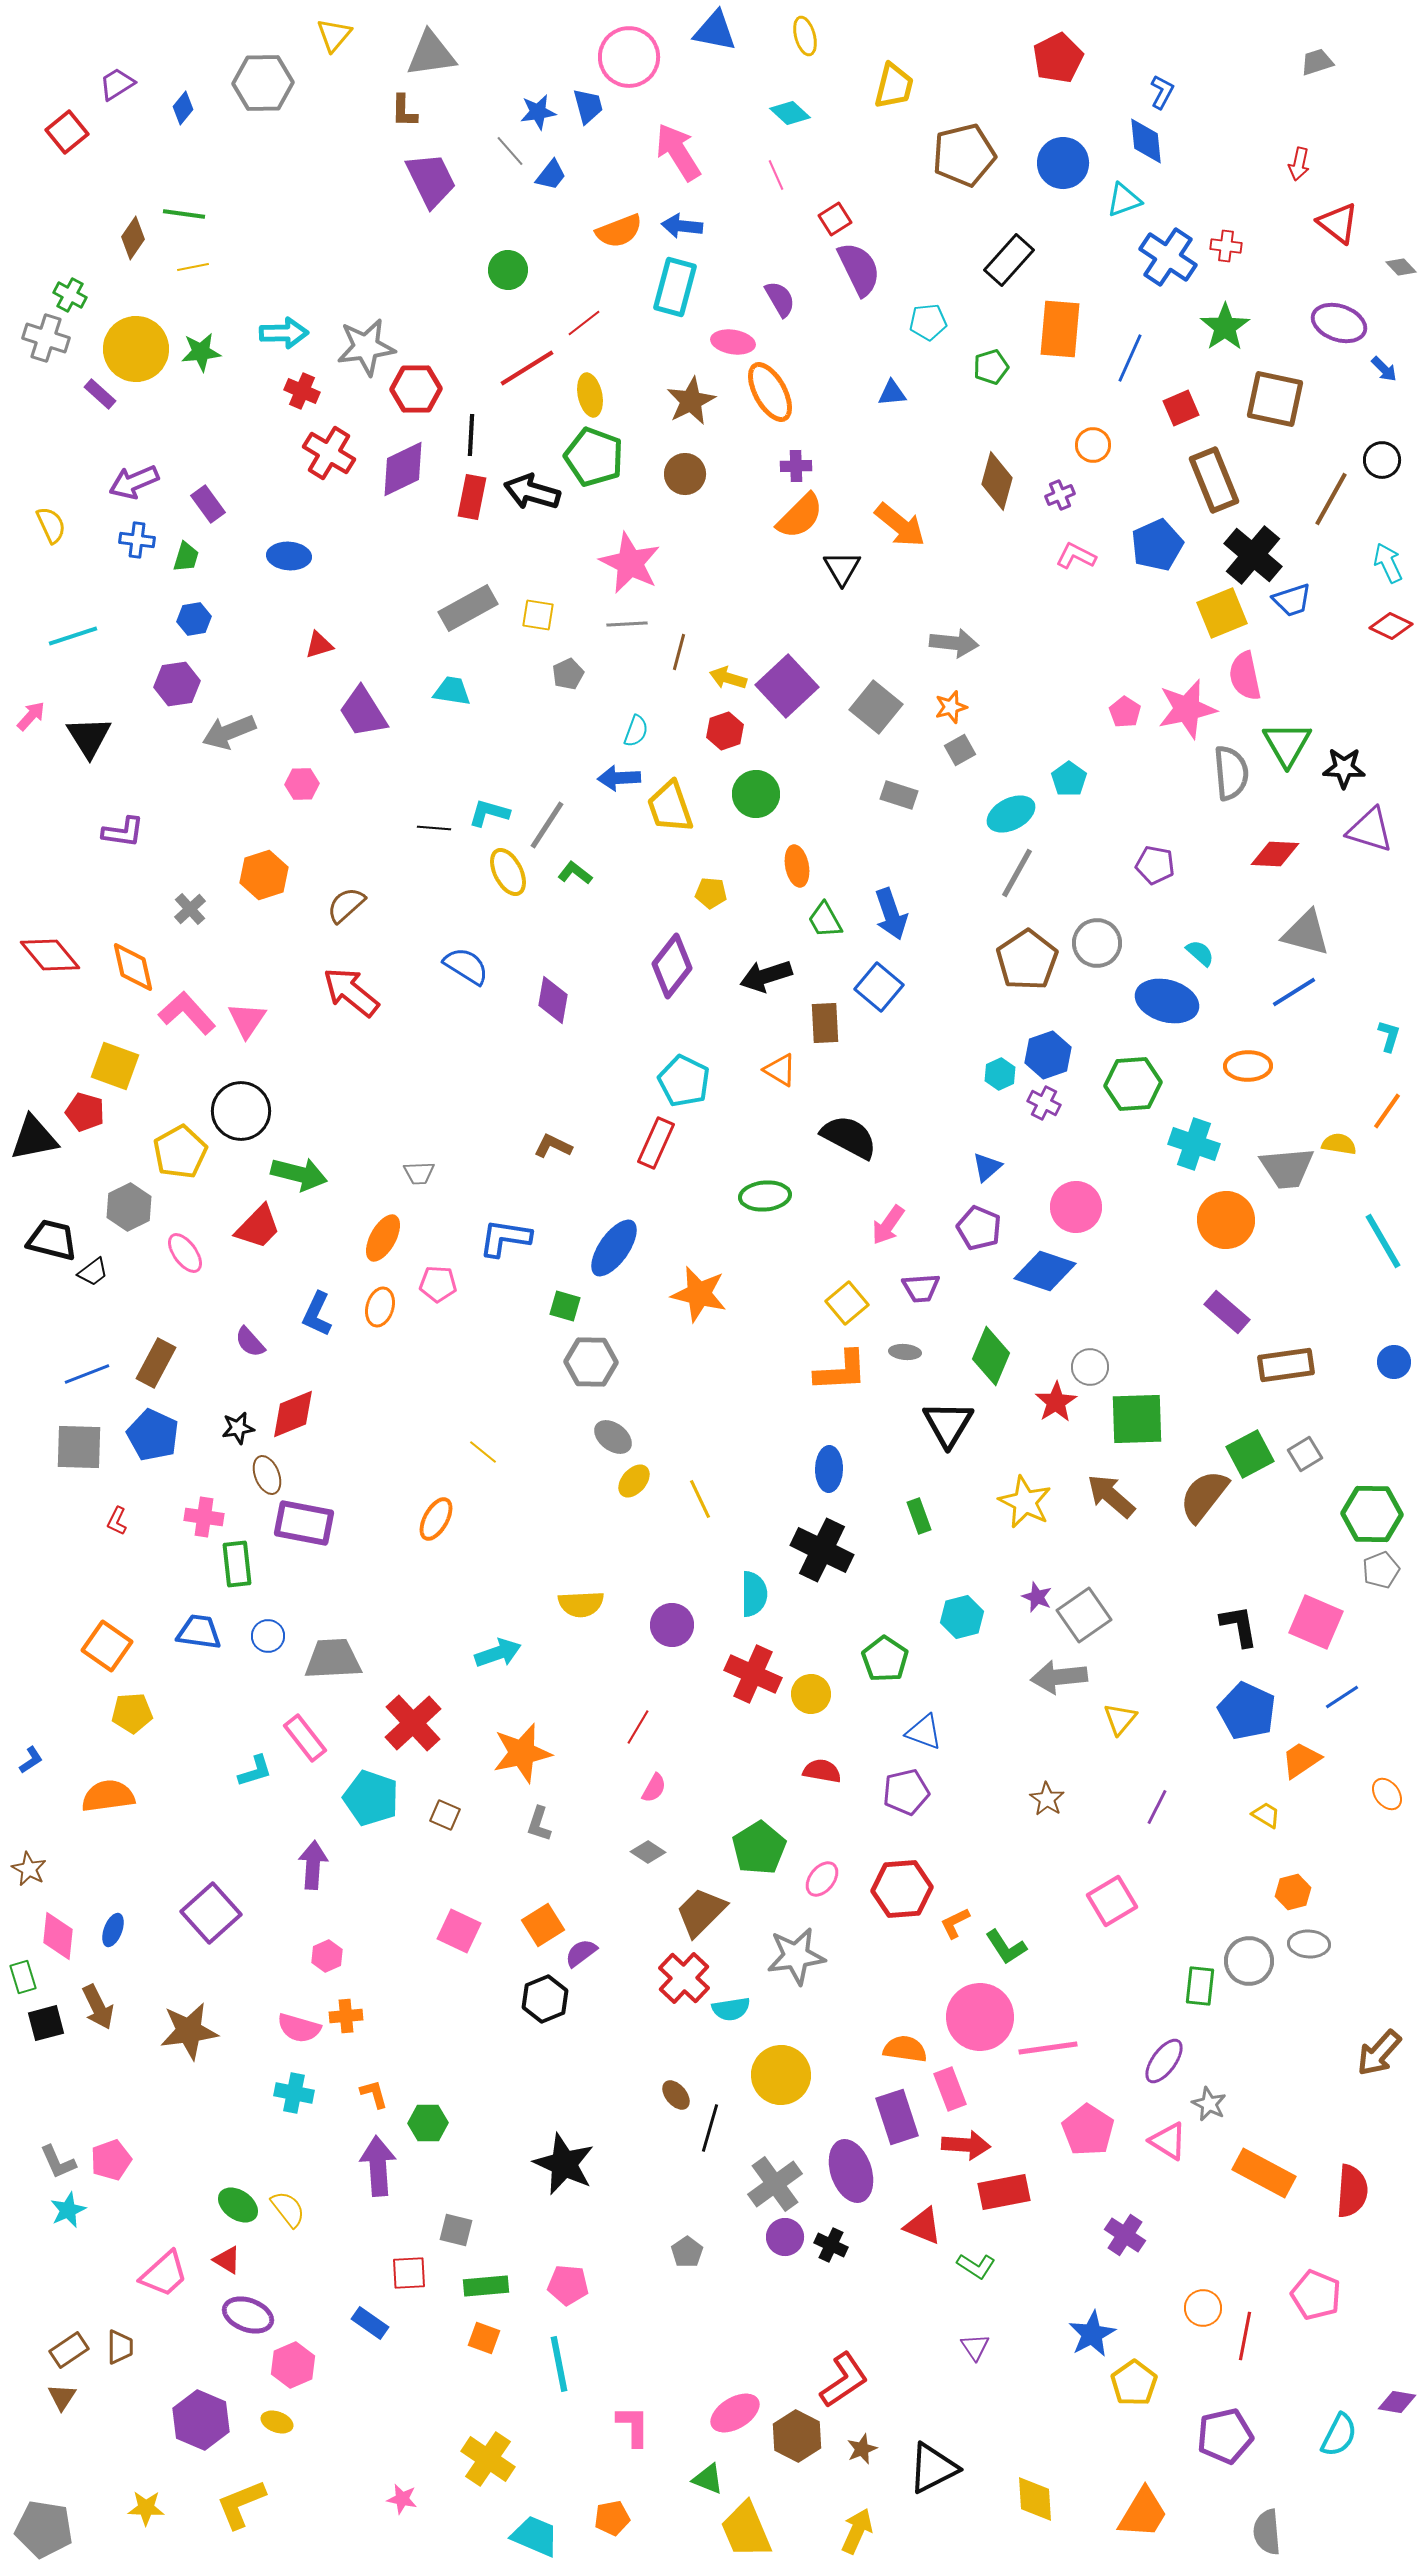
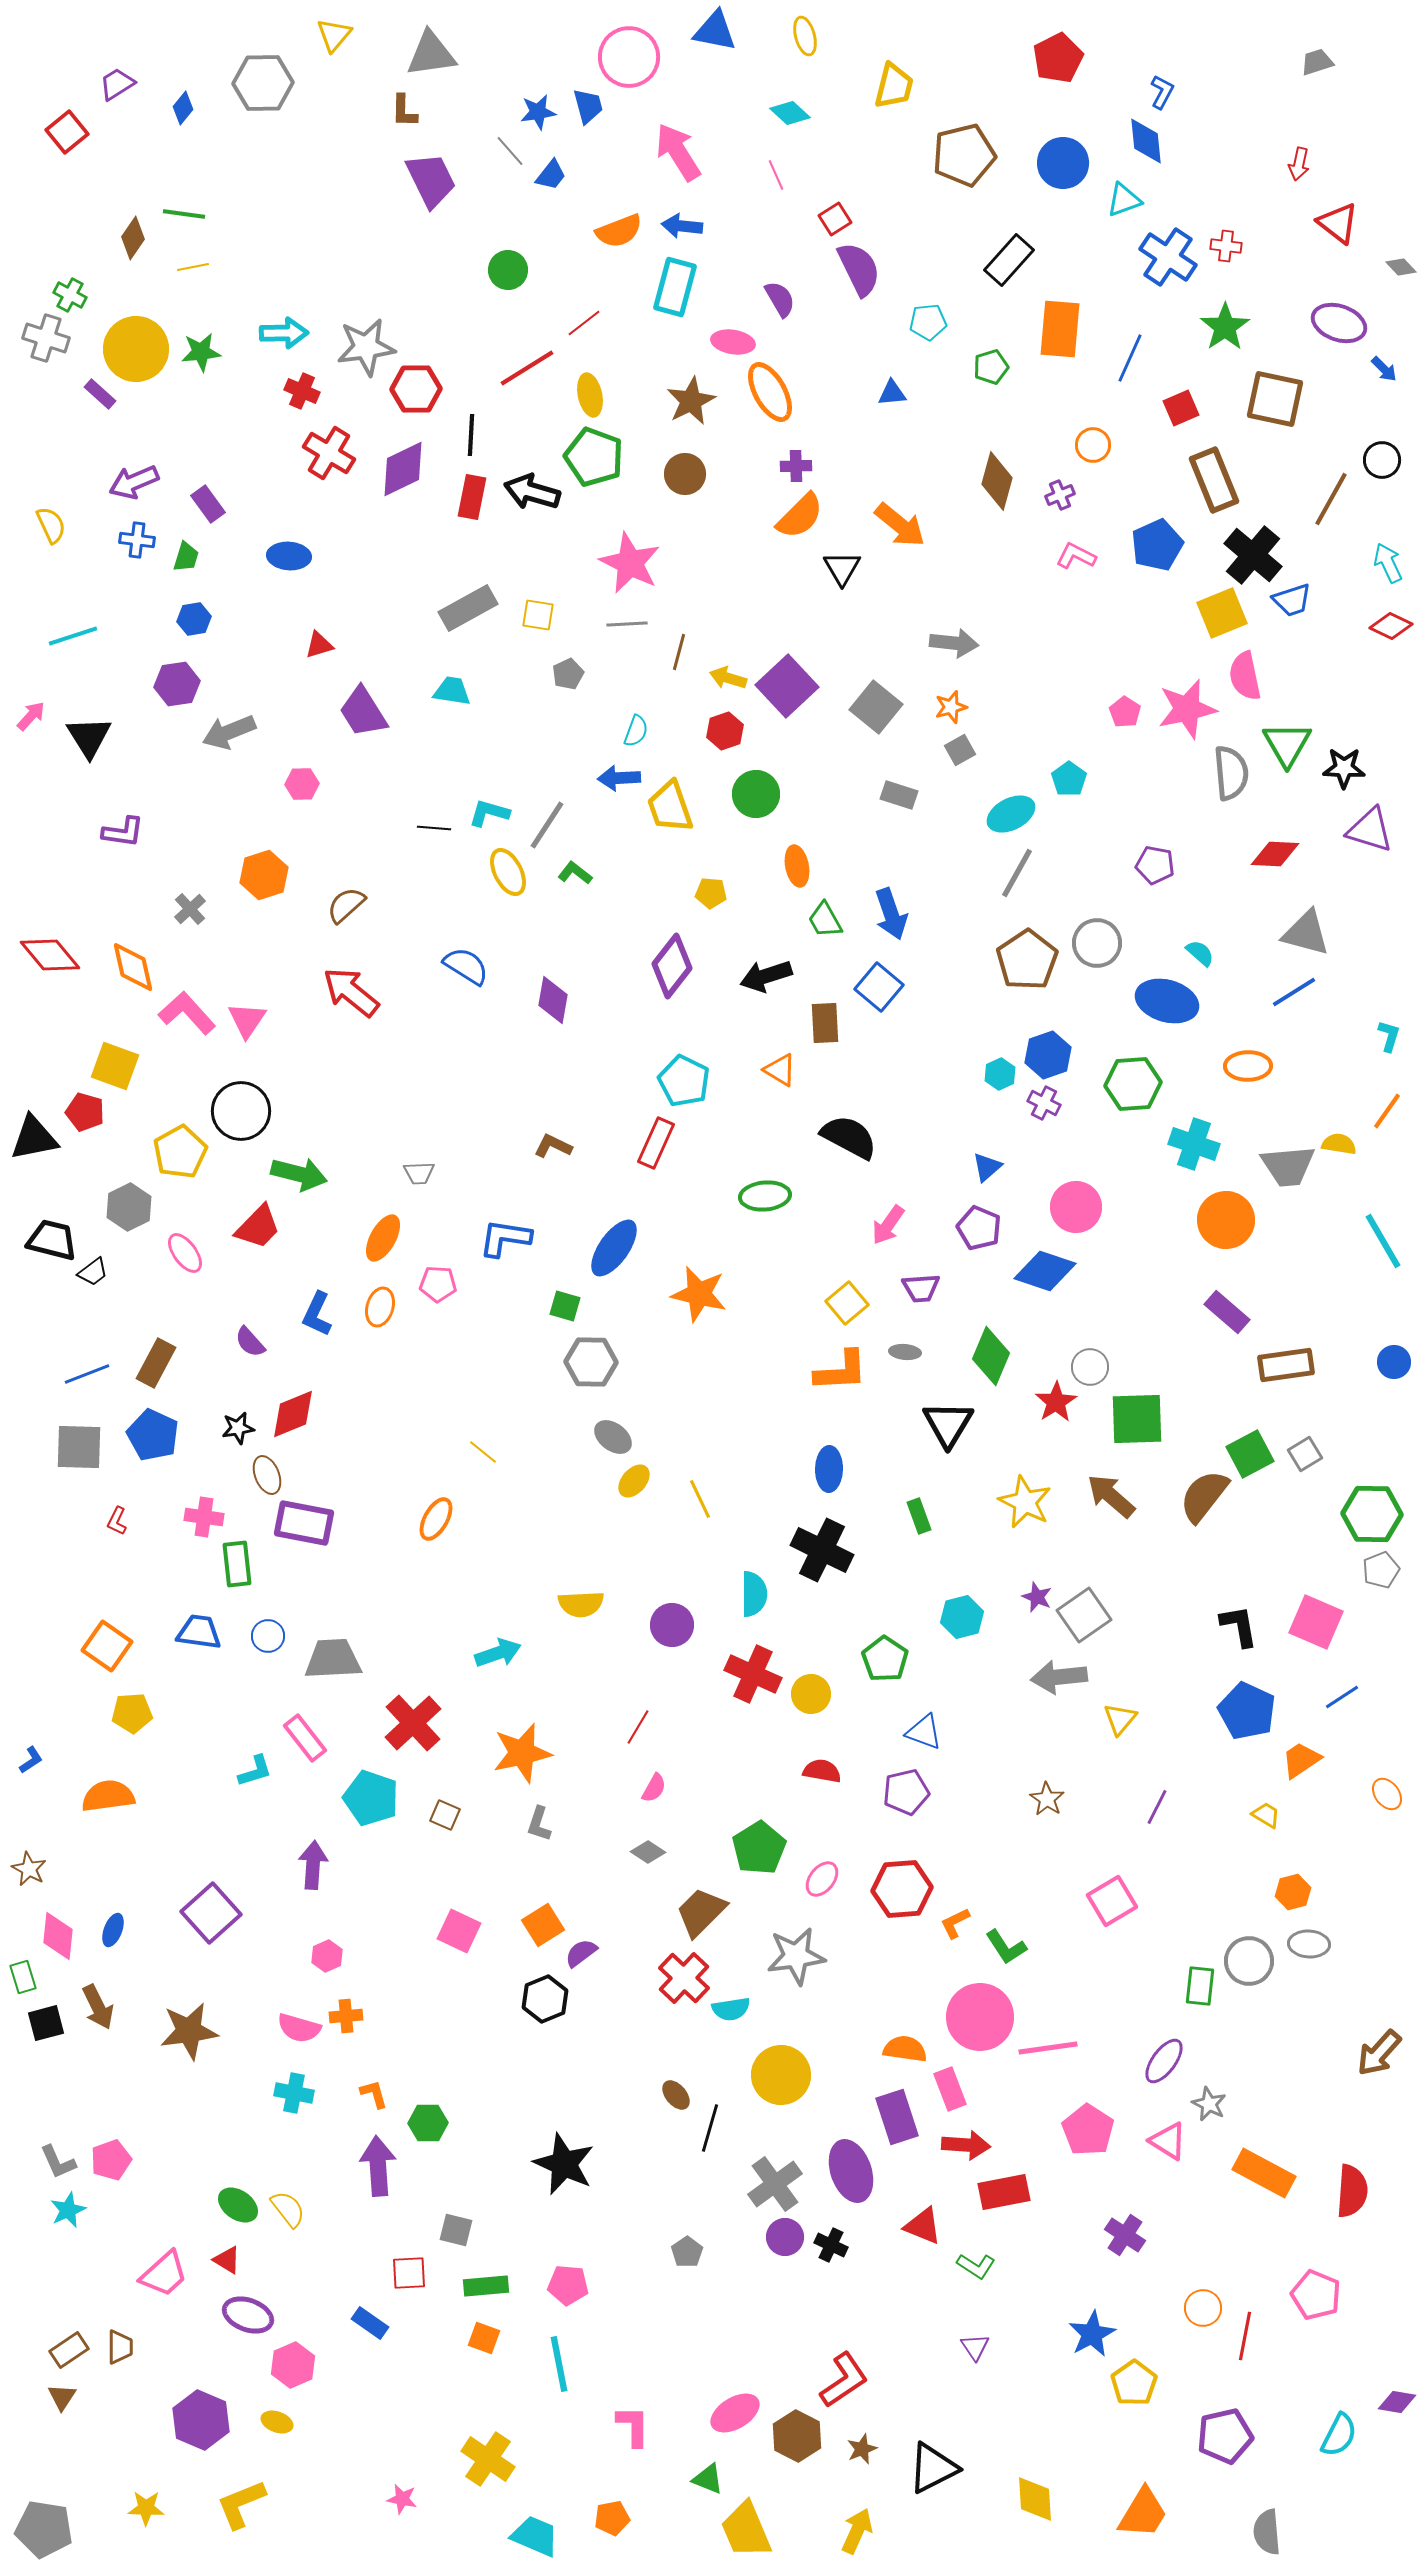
gray trapezoid at (1287, 1168): moved 1 px right, 2 px up
